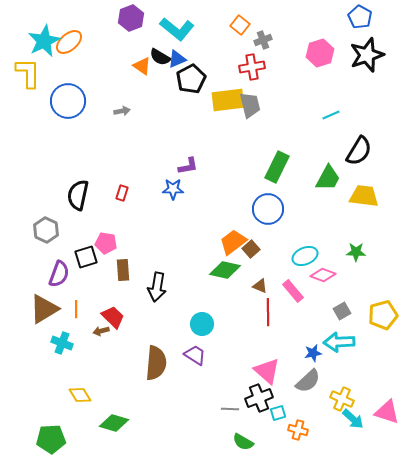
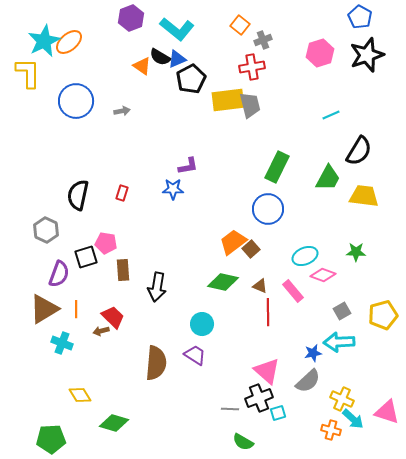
blue circle at (68, 101): moved 8 px right
green diamond at (225, 270): moved 2 px left, 12 px down
orange cross at (298, 430): moved 33 px right
